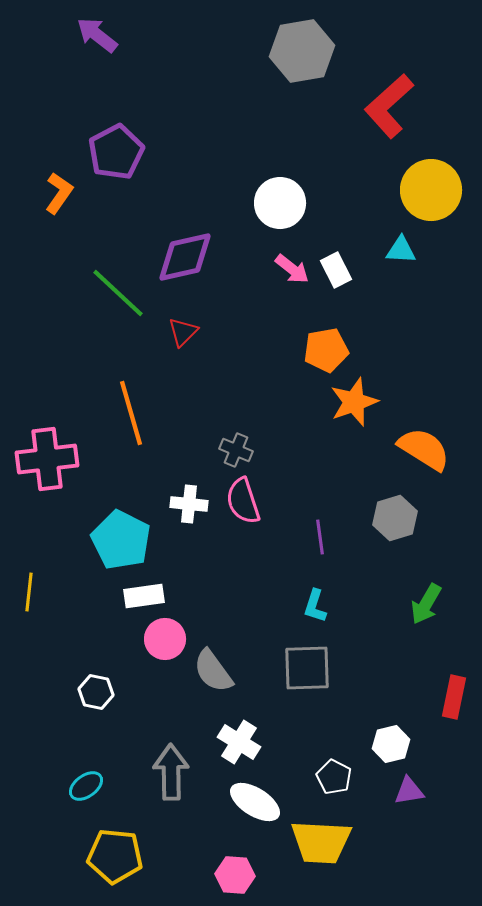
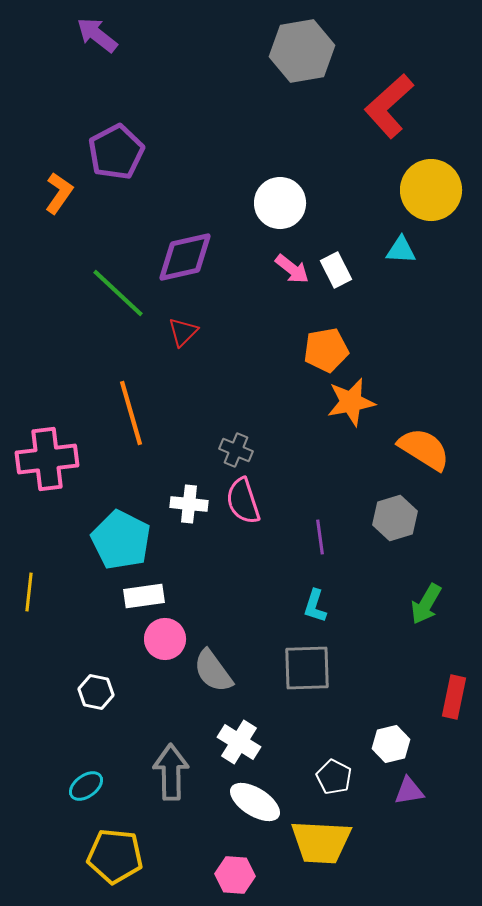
orange star at (354, 402): moved 3 px left; rotated 9 degrees clockwise
